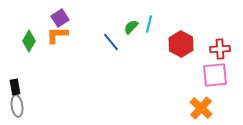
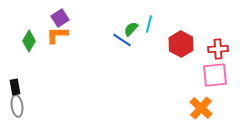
green semicircle: moved 2 px down
blue line: moved 11 px right, 2 px up; rotated 18 degrees counterclockwise
red cross: moved 2 px left
